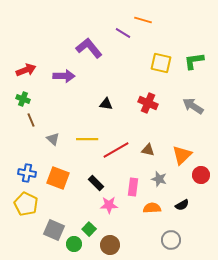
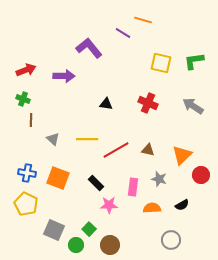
brown line: rotated 24 degrees clockwise
green circle: moved 2 px right, 1 px down
